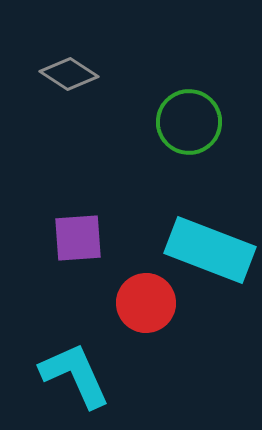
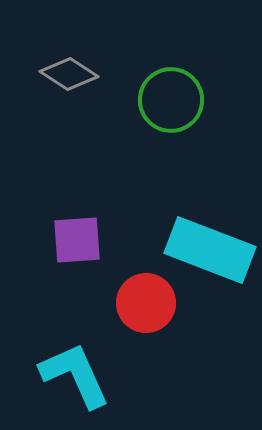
green circle: moved 18 px left, 22 px up
purple square: moved 1 px left, 2 px down
